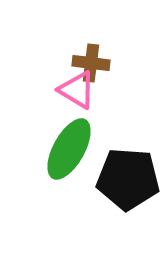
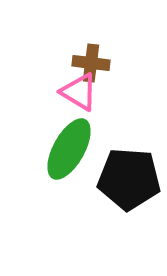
pink triangle: moved 2 px right, 2 px down
black pentagon: moved 1 px right
